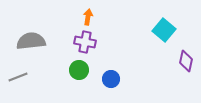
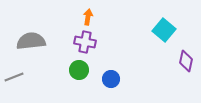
gray line: moved 4 px left
